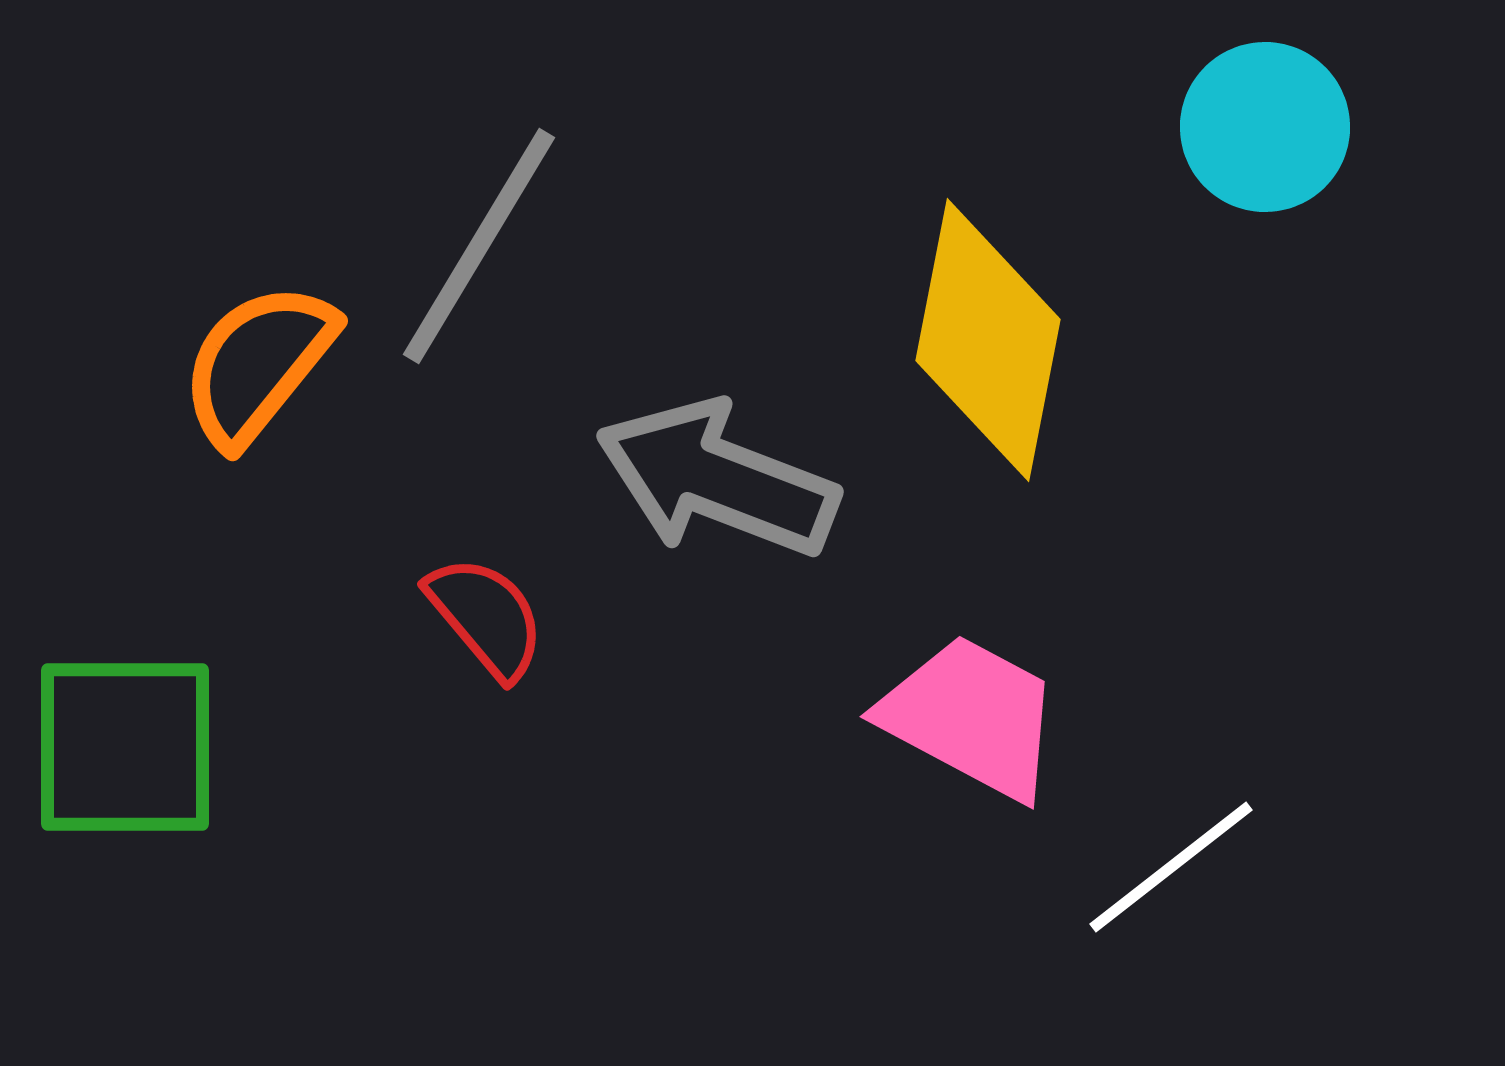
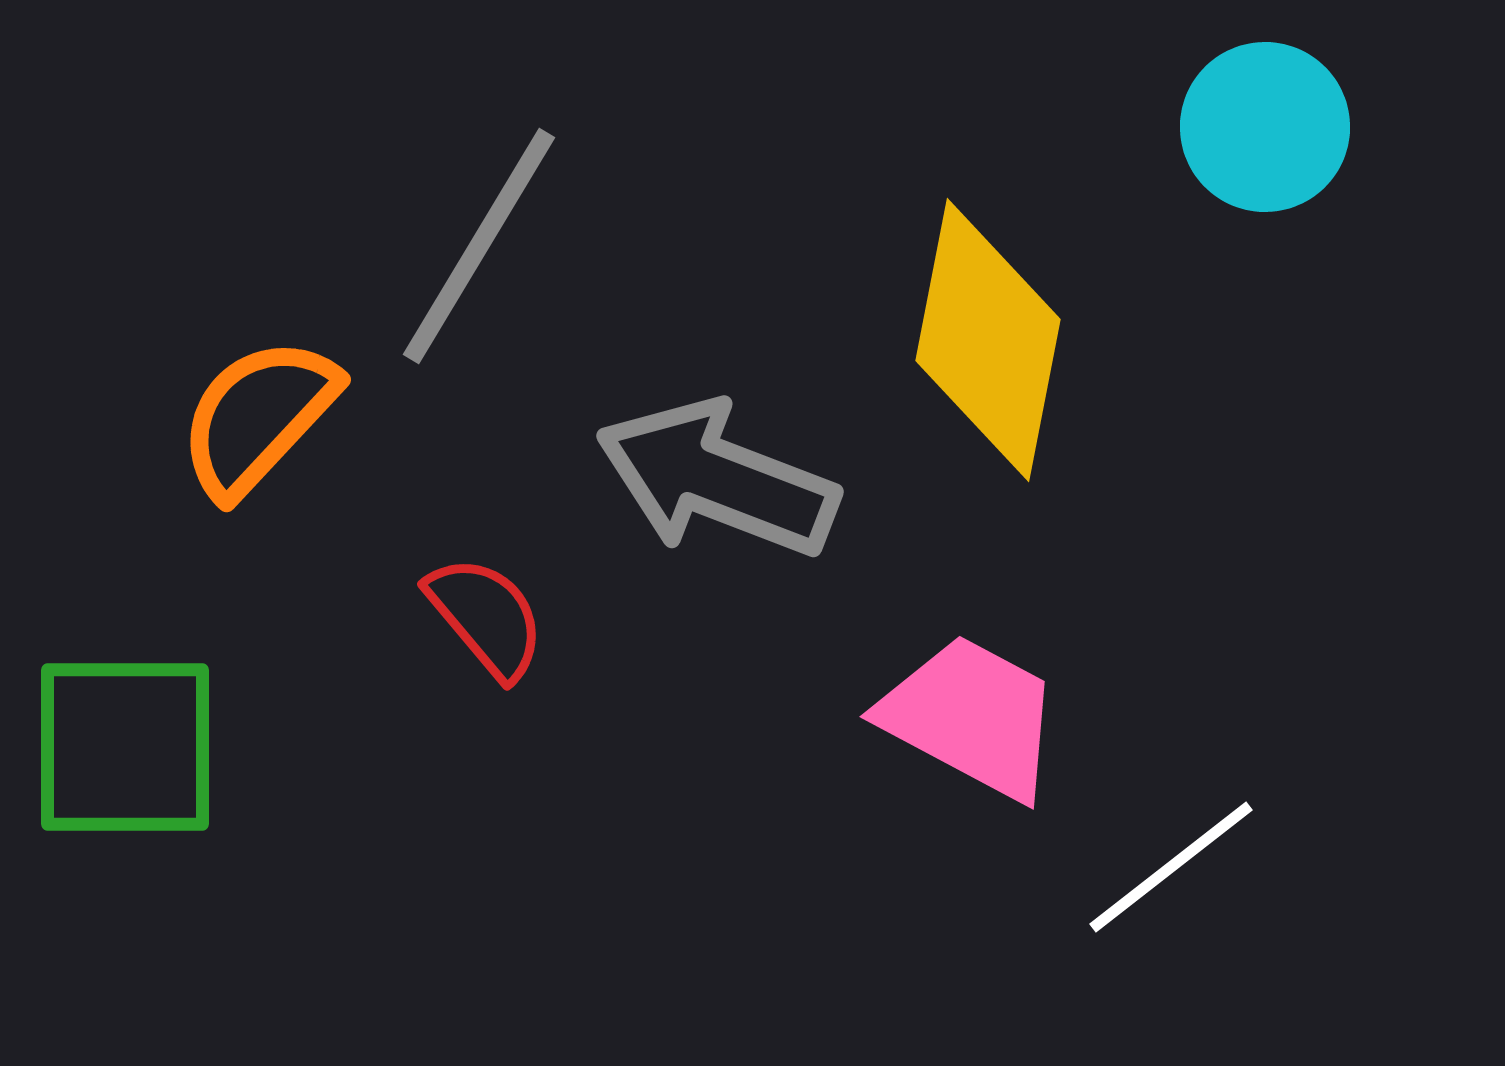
orange semicircle: moved 53 px down; rotated 4 degrees clockwise
